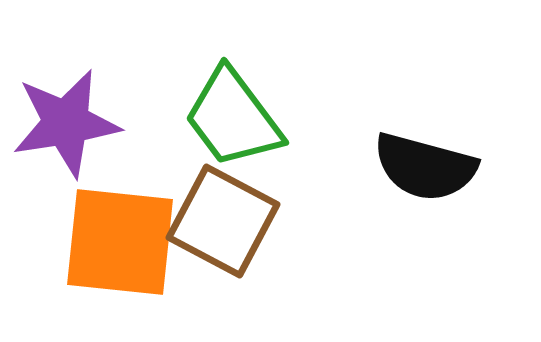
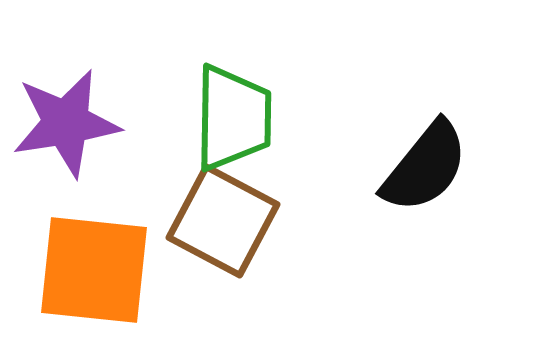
green trapezoid: rotated 142 degrees counterclockwise
black semicircle: rotated 66 degrees counterclockwise
orange square: moved 26 px left, 28 px down
